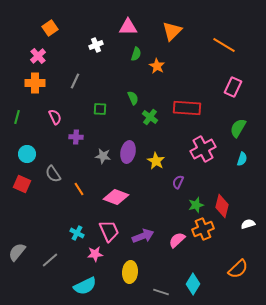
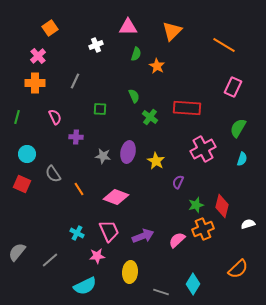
green semicircle at (133, 98): moved 1 px right, 2 px up
pink star at (95, 254): moved 2 px right, 2 px down
